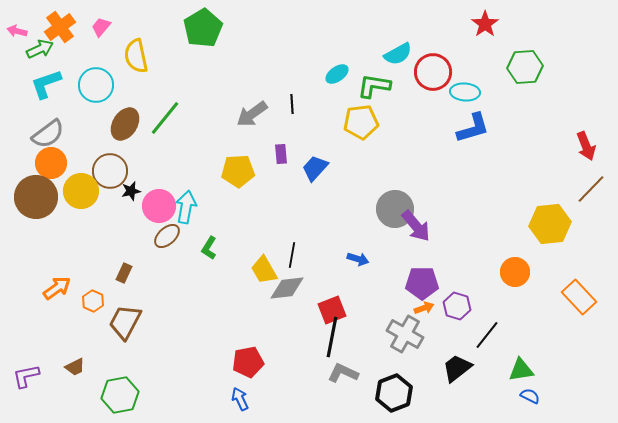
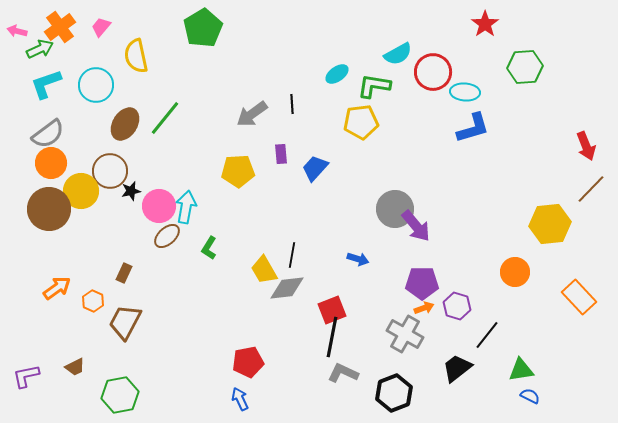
brown circle at (36, 197): moved 13 px right, 12 px down
